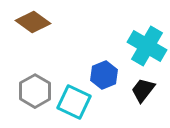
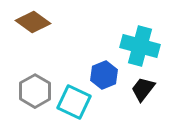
cyan cross: moved 7 px left; rotated 15 degrees counterclockwise
black trapezoid: moved 1 px up
